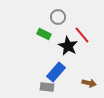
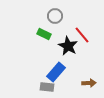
gray circle: moved 3 px left, 1 px up
brown arrow: rotated 16 degrees counterclockwise
